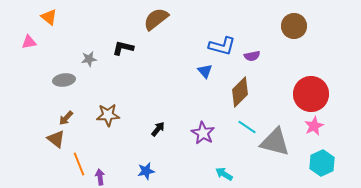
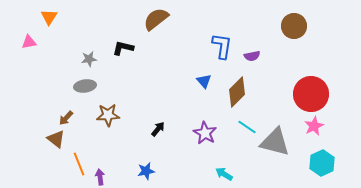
orange triangle: rotated 24 degrees clockwise
blue L-shape: rotated 96 degrees counterclockwise
blue triangle: moved 1 px left, 10 px down
gray ellipse: moved 21 px right, 6 px down
brown diamond: moved 3 px left
purple star: moved 2 px right
